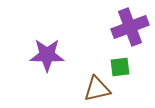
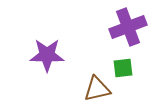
purple cross: moved 2 px left
green square: moved 3 px right, 1 px down
